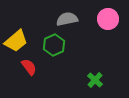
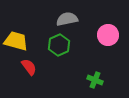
pink circle: moved 16 px down
yellow trapezoid: rotated 125 degrees counterclockwise
green hexagon: moved 5 px right
green cross: rotated 21 degrees counterclockwise
